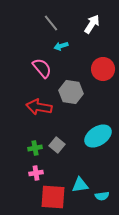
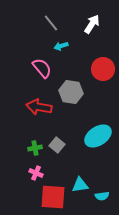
pink cross: rotated 32 degrees clockwise
